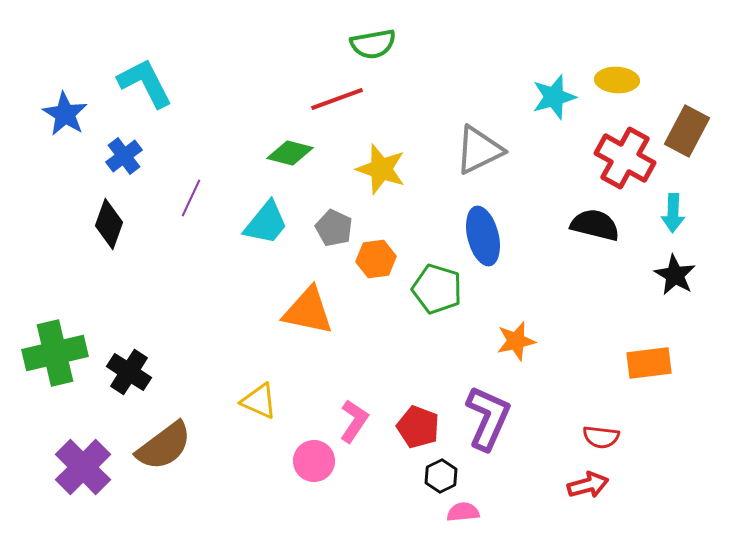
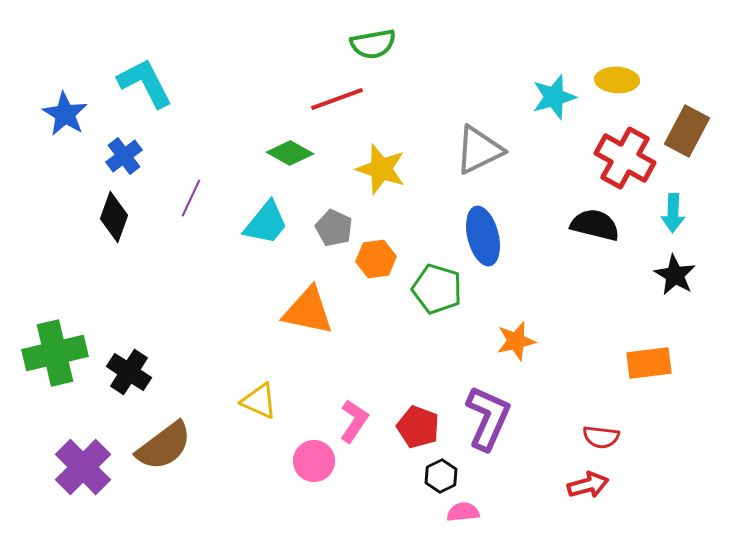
green diamond: rotated 15 degrees clockwise
black diamond: moved 5 px right, 7 px up
